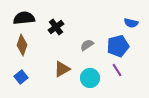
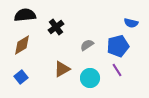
black semicircle: moved 1 px right, 3 px up
brown diamond: rotated 40 degrees clockwise
